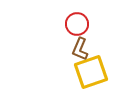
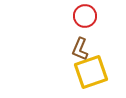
red circle: moved 8 px right, 8 px up
